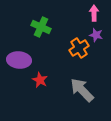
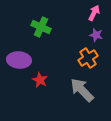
pink arrow: rotated 28 degrees clockwise
orange cross: moved 9 px right, 10 px down
